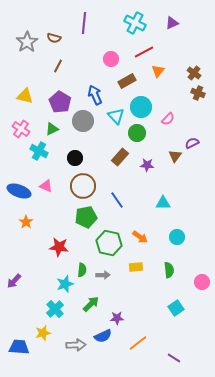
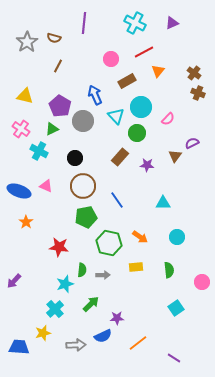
purple pentagon at (60, 102): moved 4 px down
